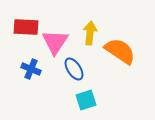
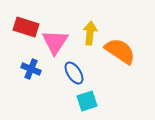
red rectangle: rotated 15 degrees clockwise
blue ellipse: moved 4 px down
cyan square: moved 1 px right, 1 px down
